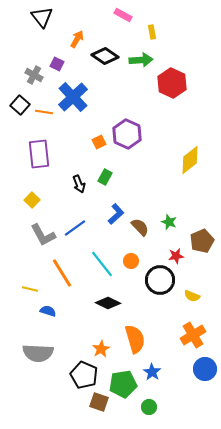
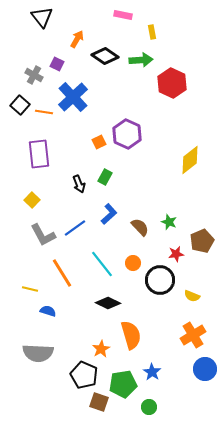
pink rectangle at (123, 15): rotated 18 degrees counterclockwise
blue L-shape at (116, 214): moved 7 px left
red star at (176, 256): moved 2 px up
orange circle at (131, 261): moved 2 px right, 2 px down
orange semicircle at (135, 339): moved 4 px left, 4 px up
